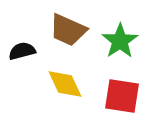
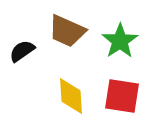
brown trapezoid: moved 1 px left, 1 px down
black semicircle: rotated 20 degrees counterclockwise
yellow diamond: moved 6 px right, 12 px down; rotated 21 degrees clockwise
